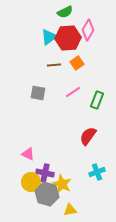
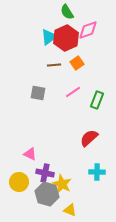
green semicircle: moved 2 px right; rotated 84 degrees clockwise
pink diamond: rotated 40 degrees clockwise
red hexagon: moved 2 px left; rotated 20 degrees counterclockwise
red semicircle: moved 1 px right, 2 px down; rotated 12 degrees clockwise
pink triangle: moved 2 px right
cyan cross: rotated 21 degrees clockwise
yellow circle: moved 12 px left
yellow triangle: rotated 32 degrees clockwise
